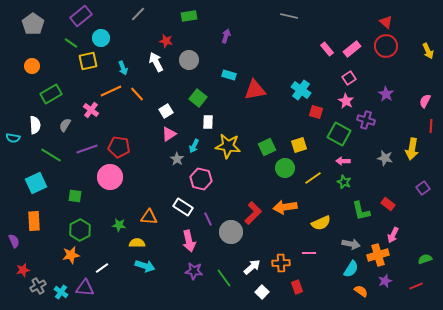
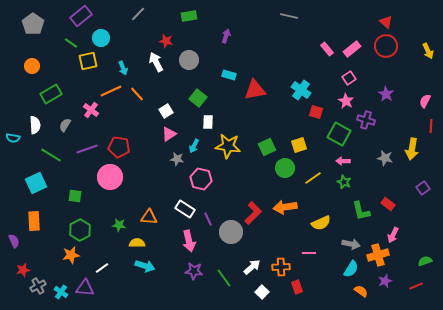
gray star at (177, 159): rotated 24 degrees counterclockwise
white rectangle at (183, 207): moved 2 px right, 2 px down
green semicircle at (425, 259): moved 2 px down
orange cross at (281, 263): moved 4 px down
